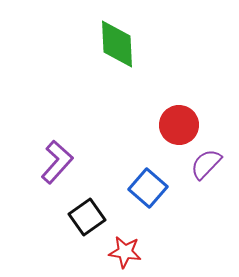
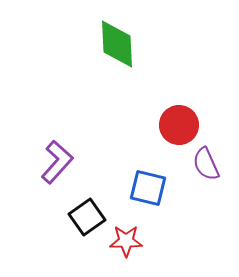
purple semicircle: rotated 68 degrees counterclockwise
blue square: rotated 27 degrees counterclockwise
red star: moved 1 px right, 11 px up; rotated 8 degrees counterclockwise
